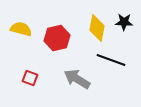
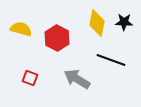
yellow diamond: moved 5 px up
red hexagon: rotated 20 degrees counterclockwise
